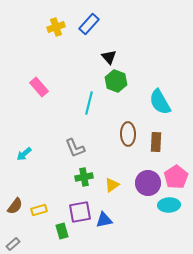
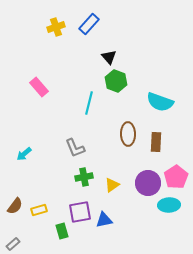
cyan semicircle: rotated 40 degrees counterclockwise
